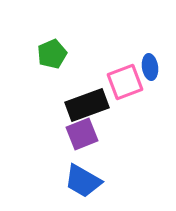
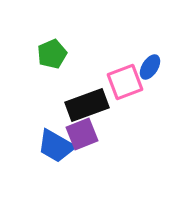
blue ellipse: rotated 40 degrees clockwise
blue trapezoid: moved 27 px left, 35 px up
